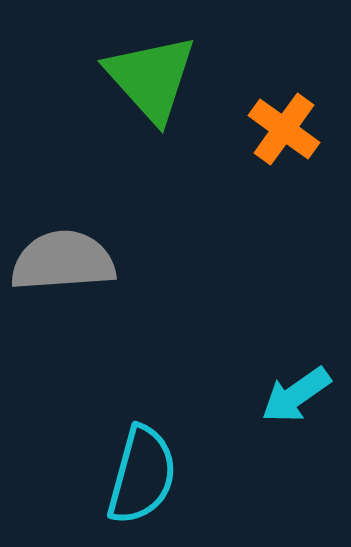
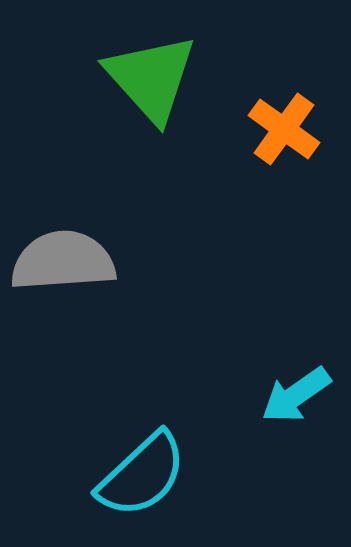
cyan semicircle: rotated 32 degrees clockwise
